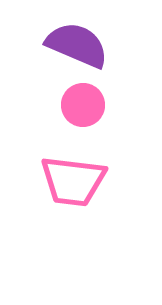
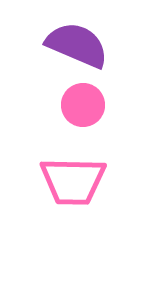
pink trapezoid: rotated 6 degrees counterclockwise
